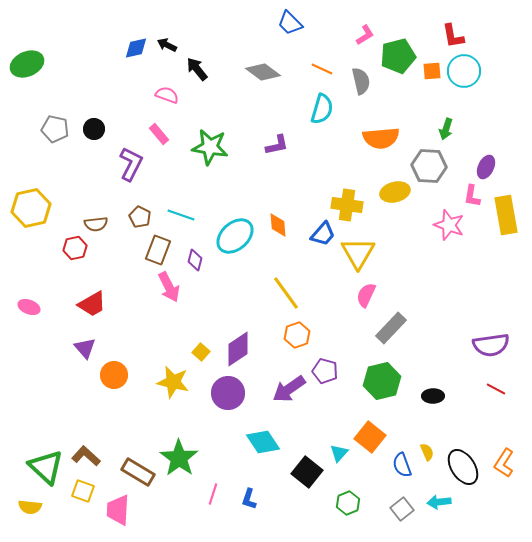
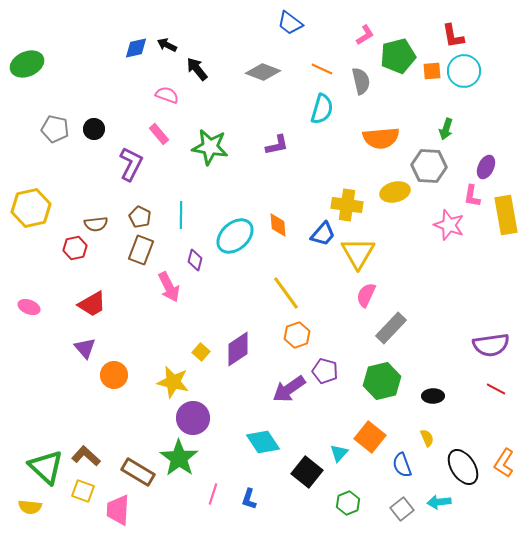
blue trapezoid at (290, 23): rotated 8 degrees counterclockwise
gray diamond at (263, 72): rotated 16 degrees counterclockwise
cyan line at (181, 215): rotated 72 degrees clockwise
brown rectangle at (158, 250): moved 17 px left
purple circle at (228, 393): moved 35 px left, 25 px down
yellow semicircle at (427, 452): moved 14 px up
